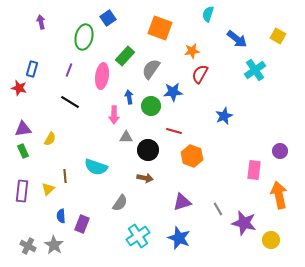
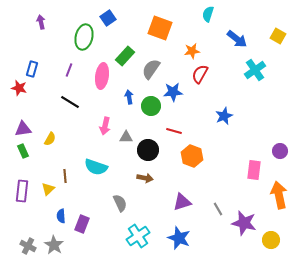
pink arrow at (114, 115): moved 9 px left, 11 px down; rotated 12 degrees clockwise
gray semicircle at (120, 203): rotated 60 degrees counterclockwise
